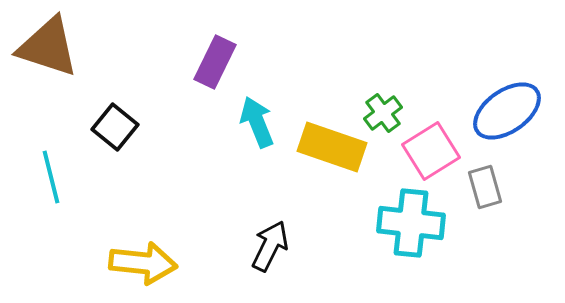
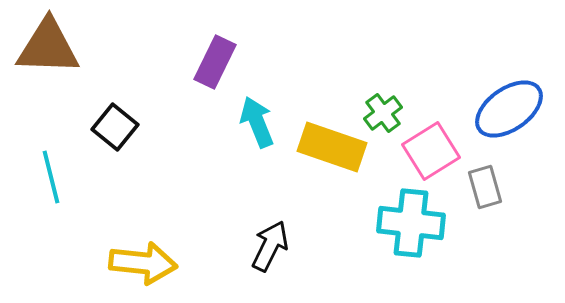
brown triangle: rotated 16 degrees counterclockwise
blue ellipse: moved 2 px right, 2 px up
